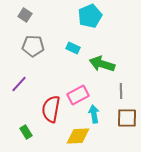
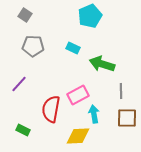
green rectangle: moved 3 px left, 2 px up; rotated 32 degrees counterclockwise
